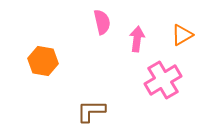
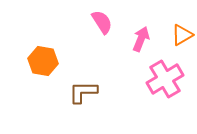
pink semicircle: rotated 20 degrees counterclockwise
pink arrow: moved 4 px right; rotated 15 degrees clockwise
pink cross: moved 2 px right, 1 px up
brown L-shape: moved 8 px left, 19 px up
